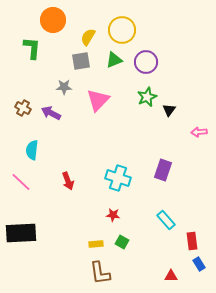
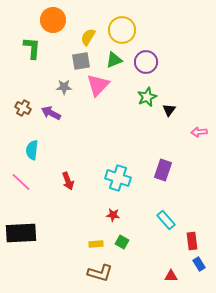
pink triangle: moved 15 px up
brown L-shape: rotated 65 degrees counterclockwise
